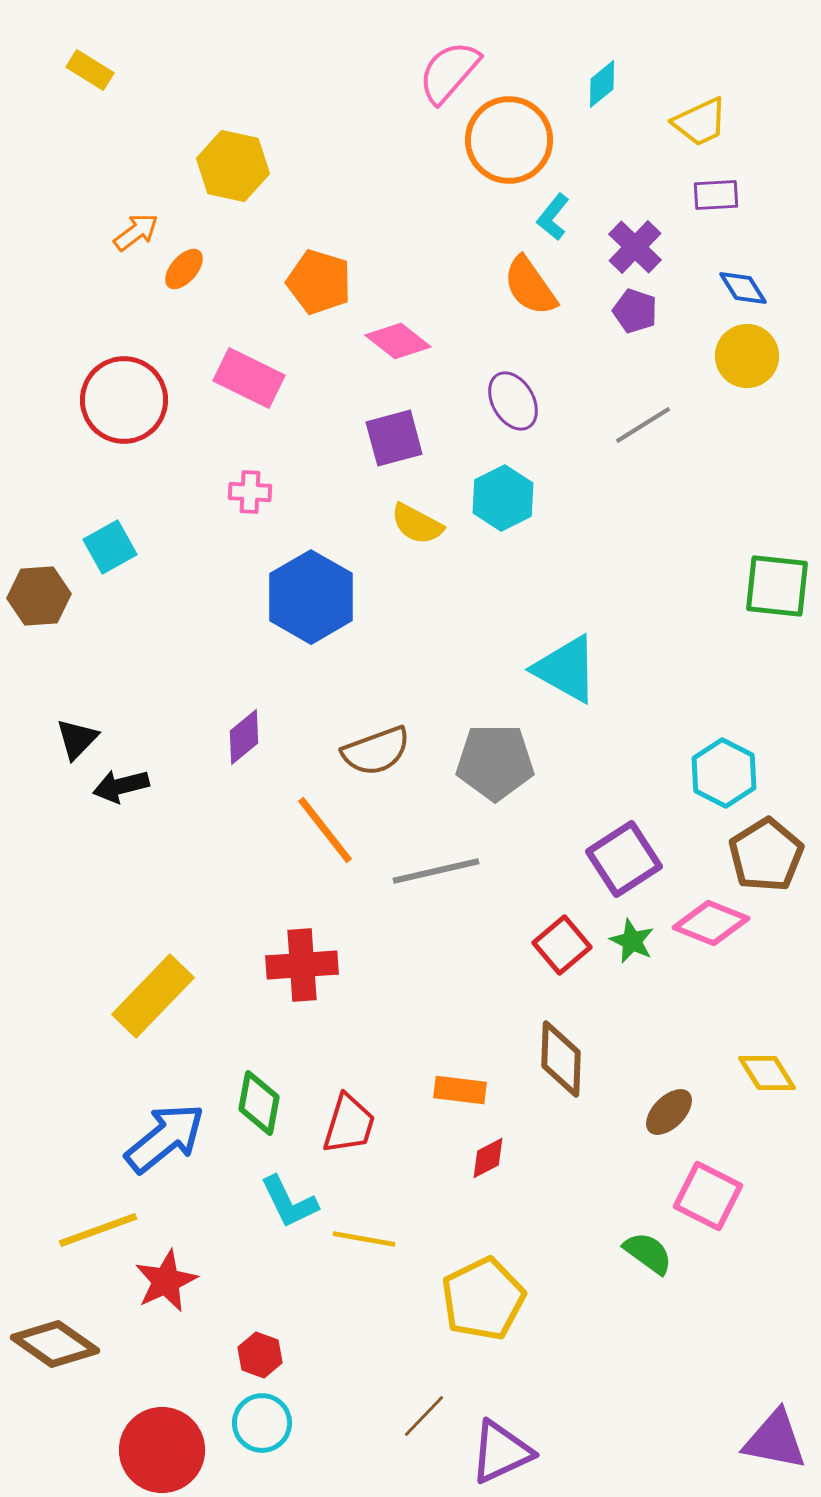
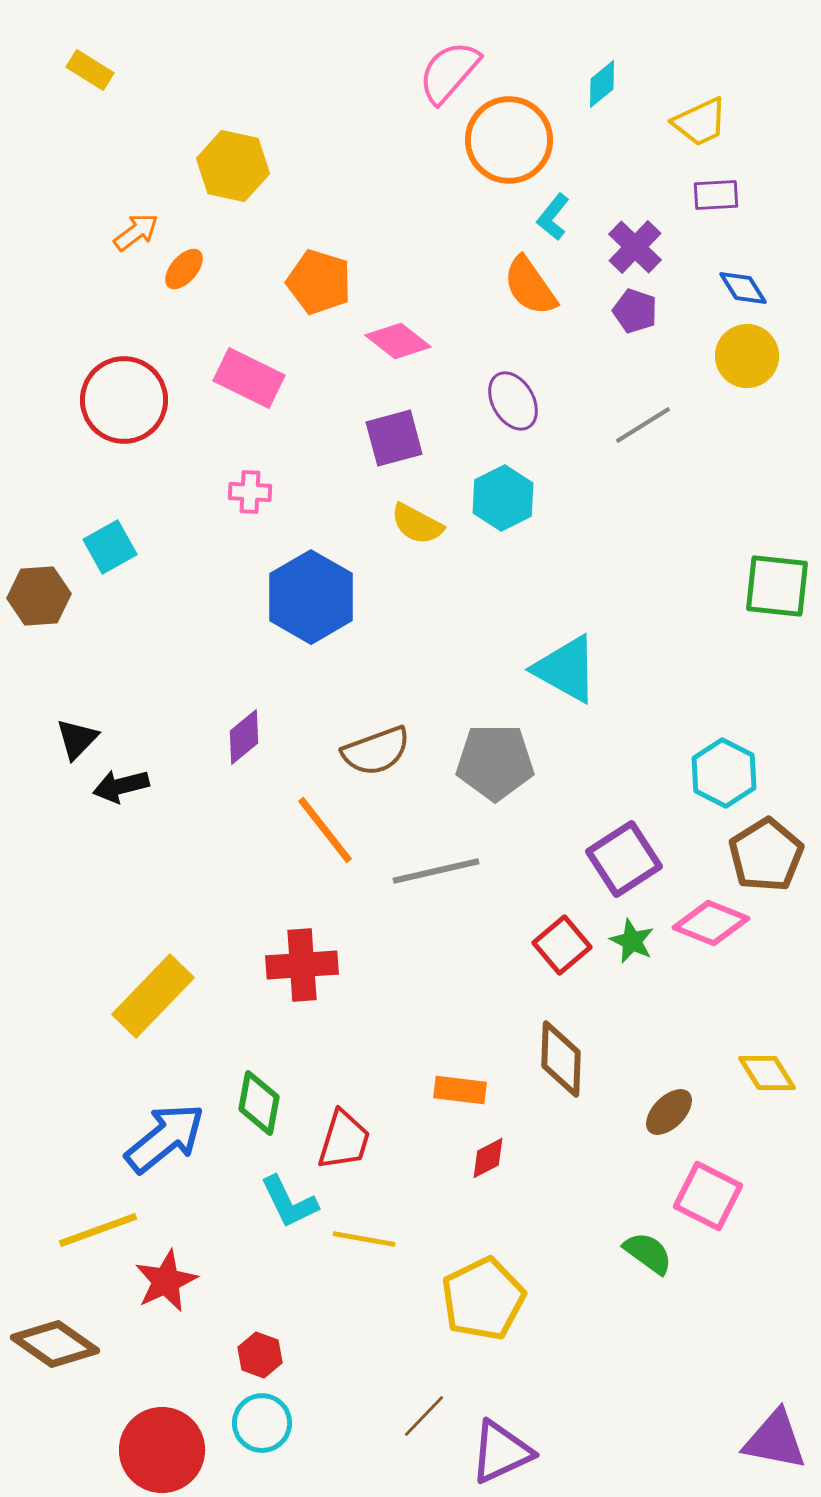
red trapezoid at (349, 1124): moved 5 px left, 16 px down
